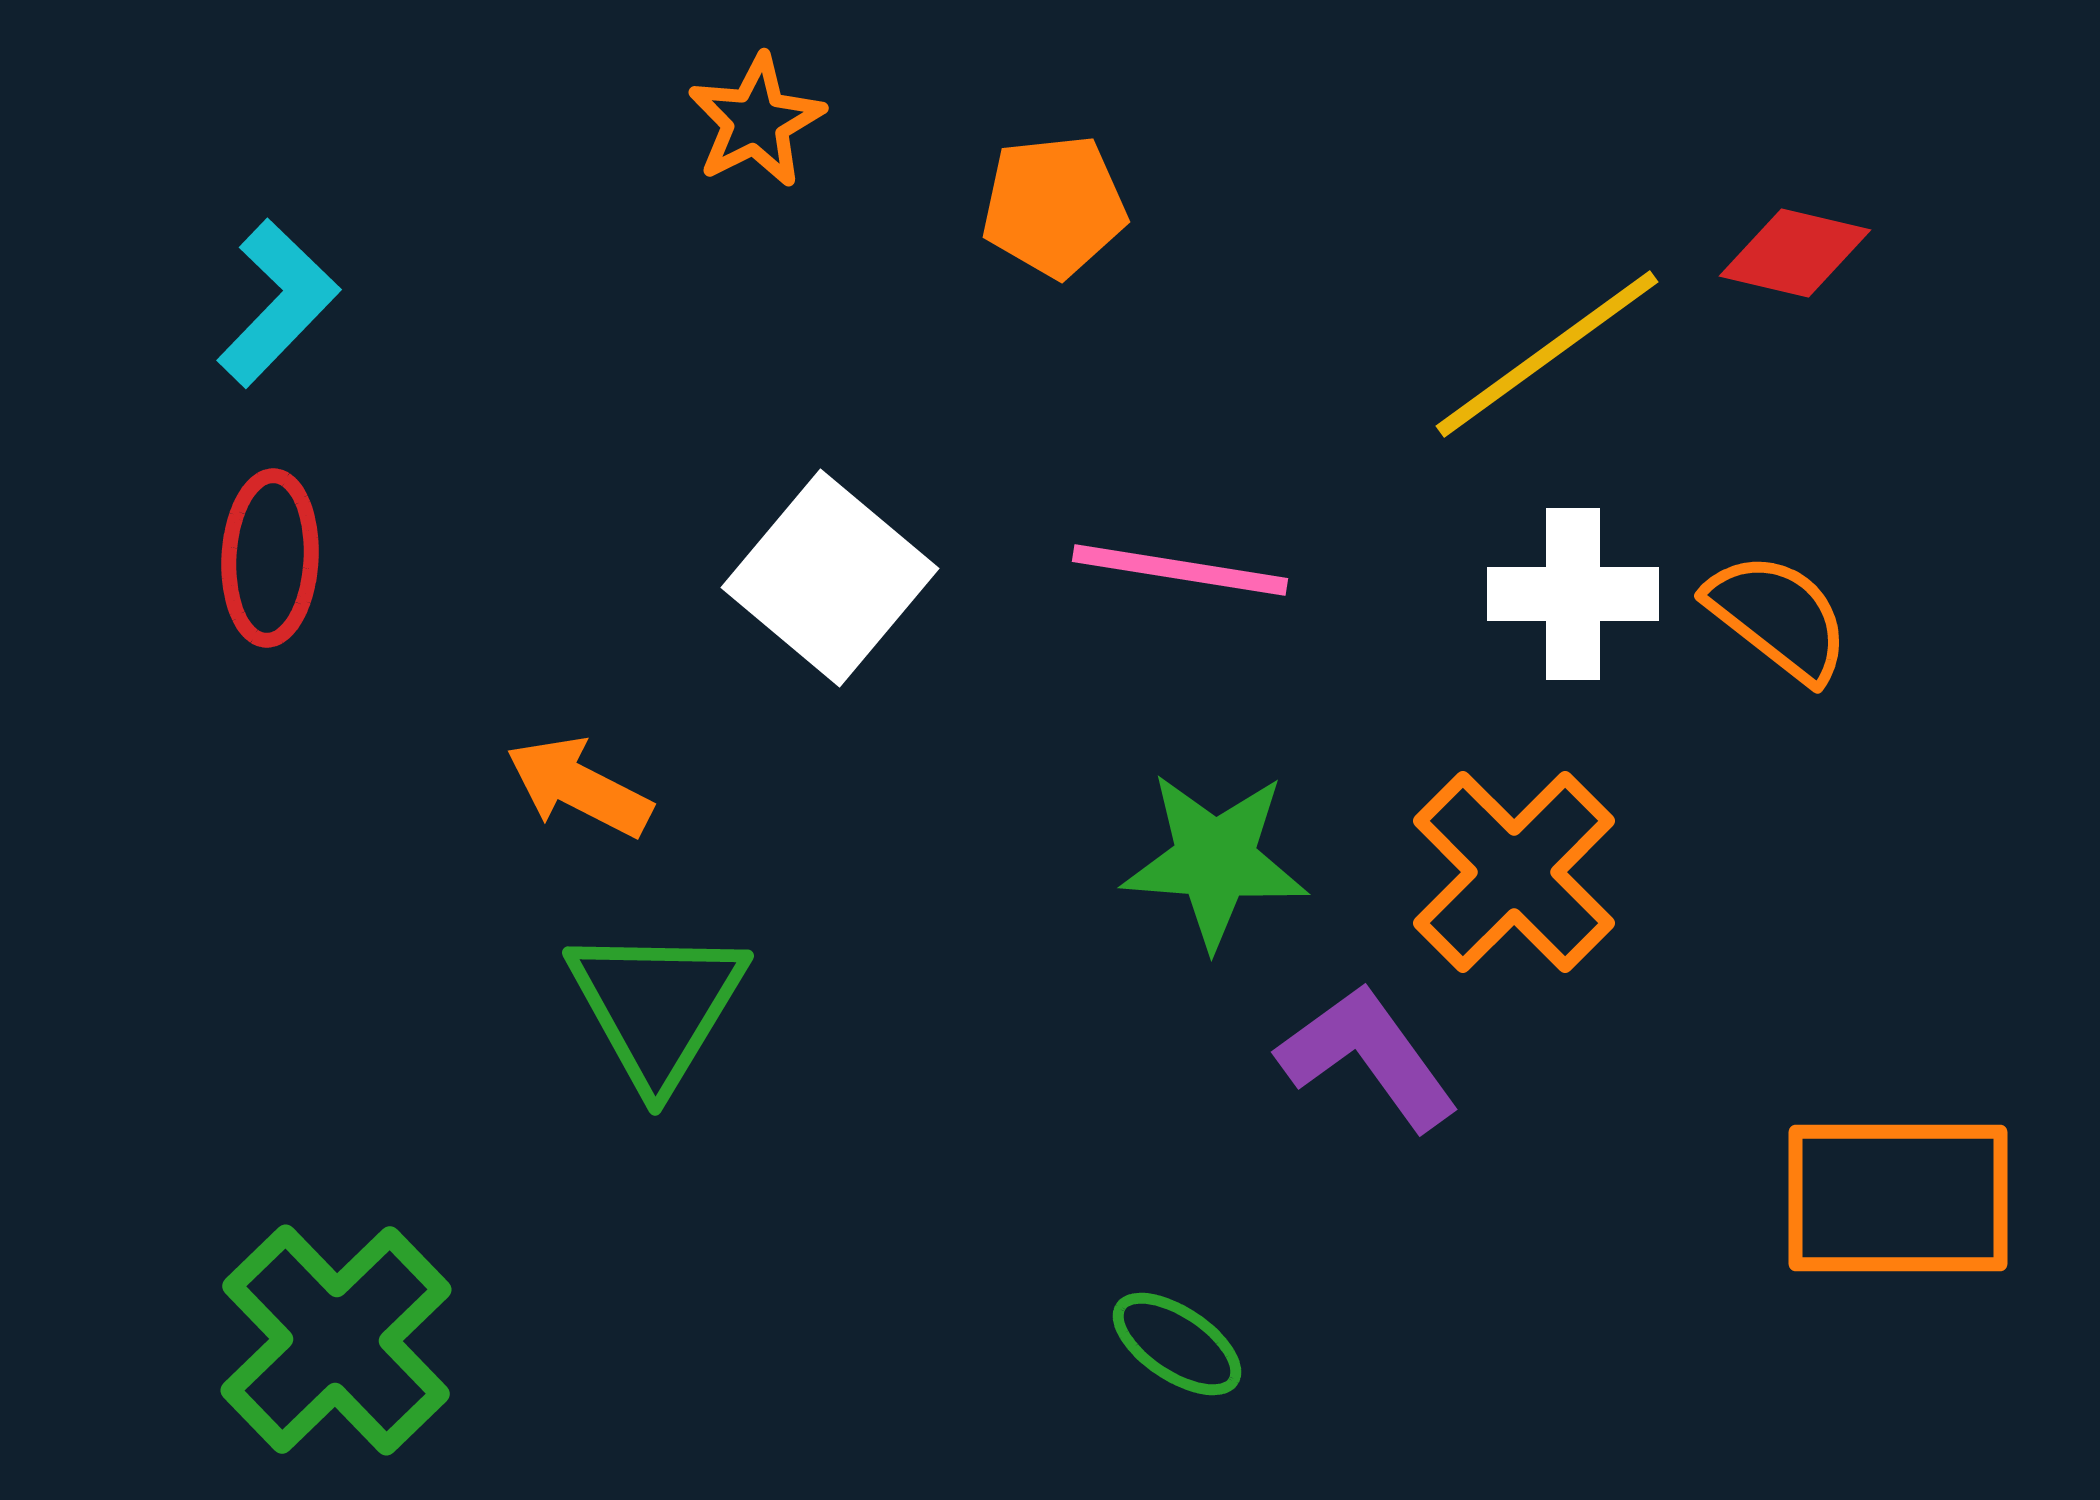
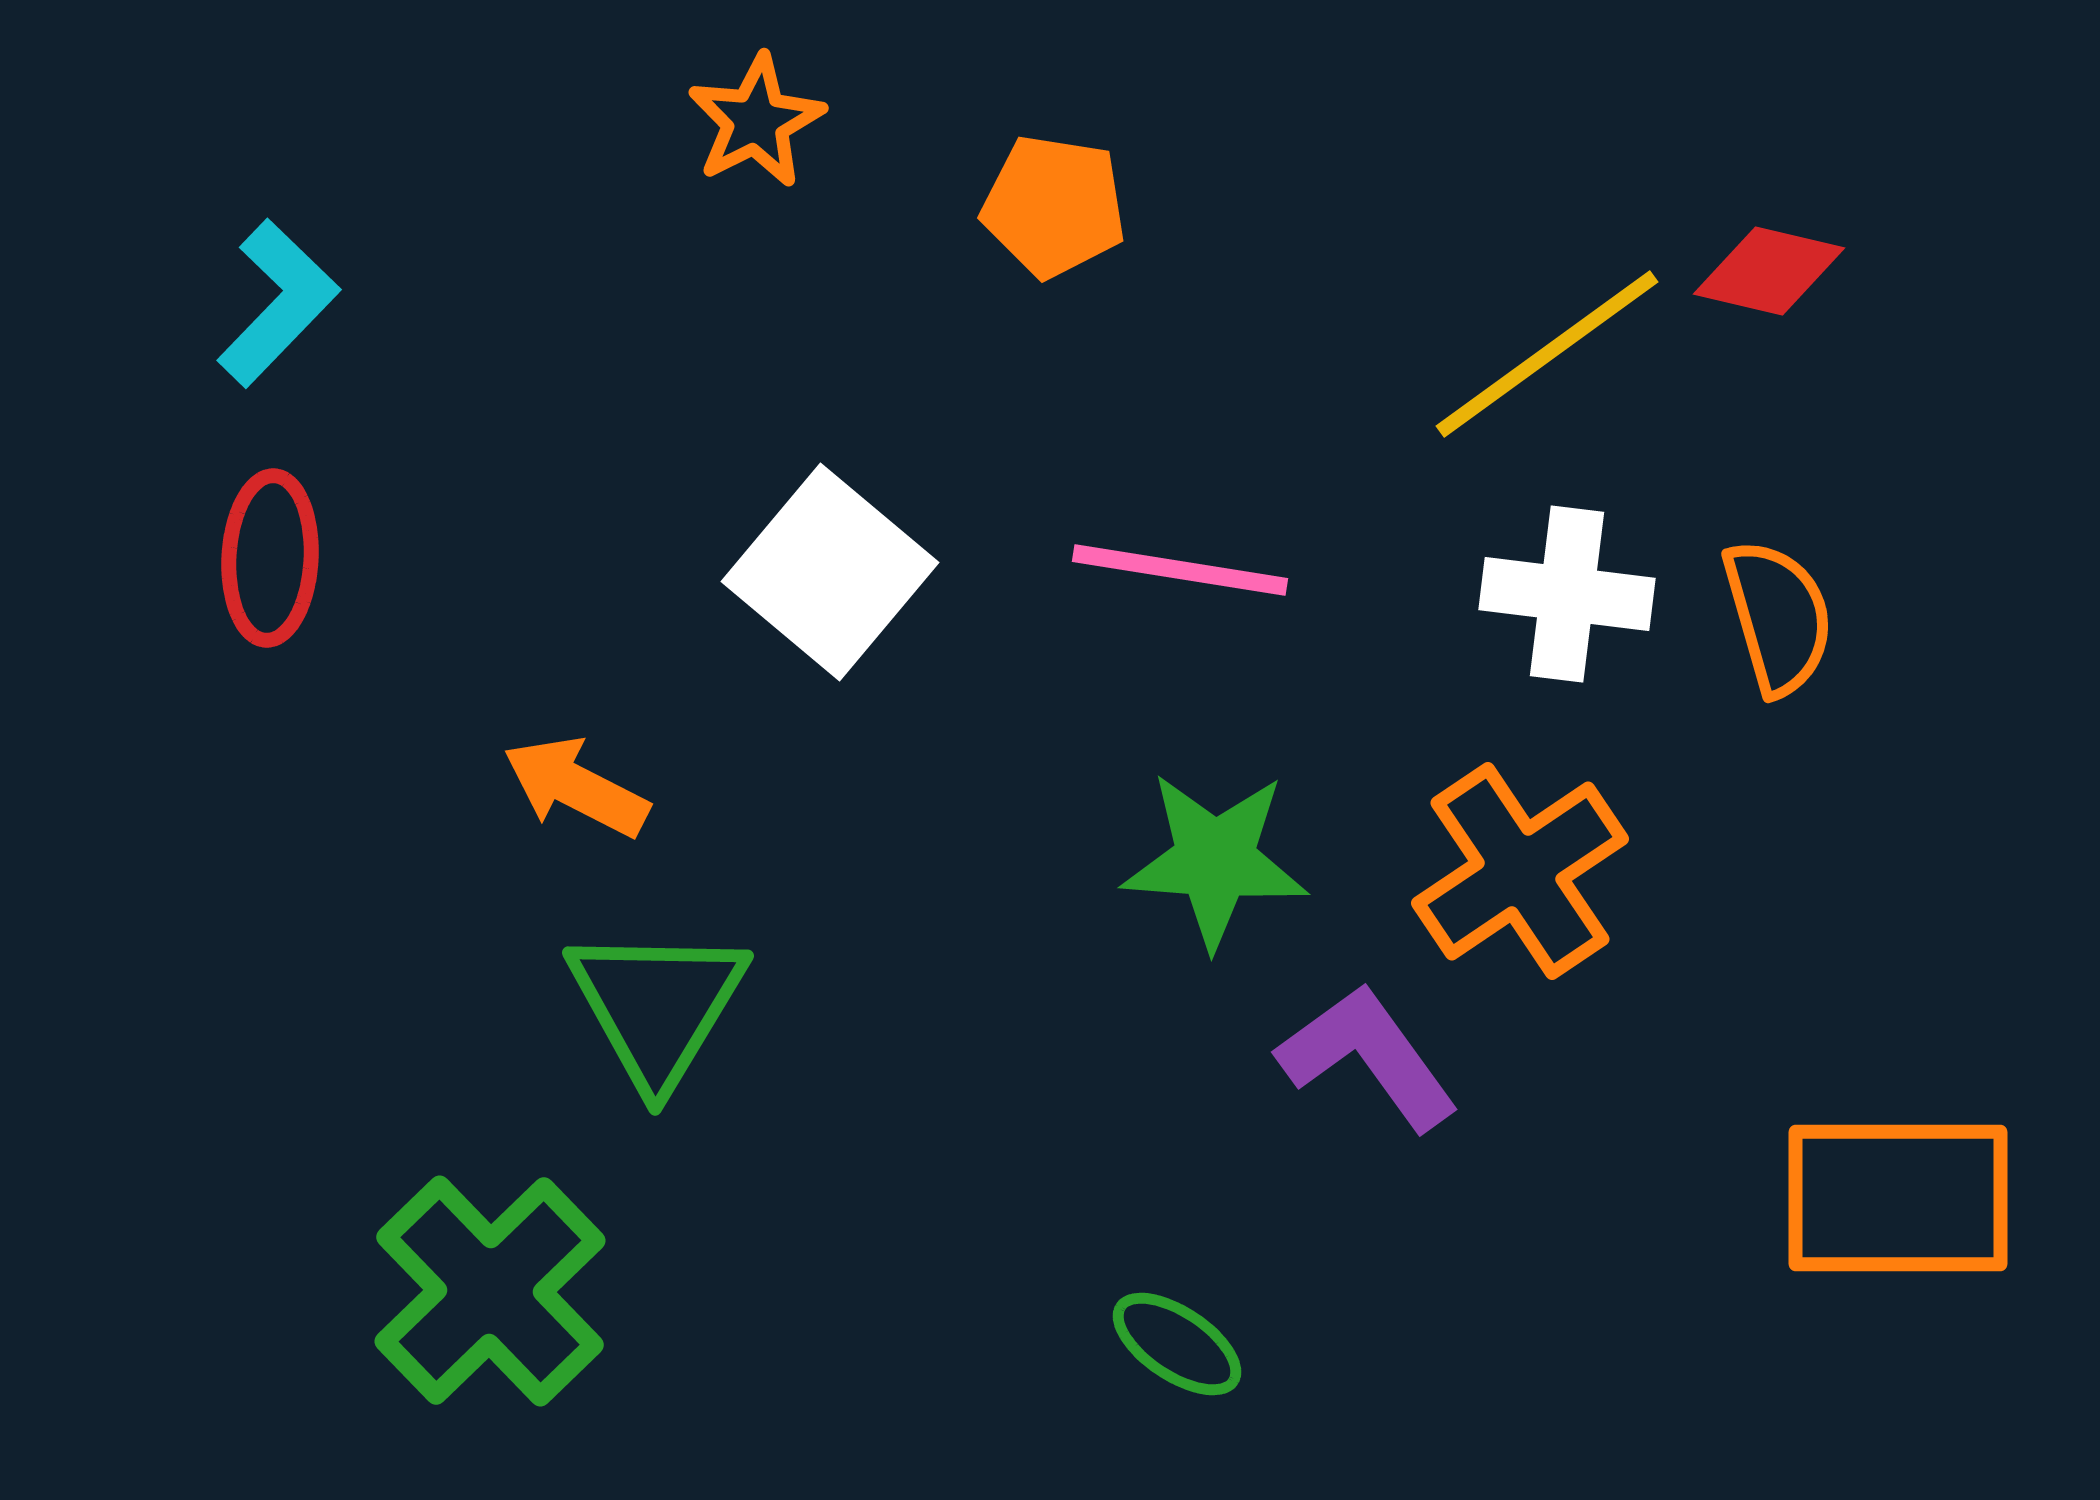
orange pentagon: rotated 15 degrees clockwise
red diamond: moved 26 px left, 18 px down
white square: moved 6 px up
white cross: moved 6 px left; rotated 7 degrees clockwise
orange semicircle: rotated 36 degrees clockwise
orange arrow: moved 3 px left
orange cross: moved 6 px right, 1 px up; rotated 11 degrees clockwise
green cross: moved 154 px right, 49 px up
